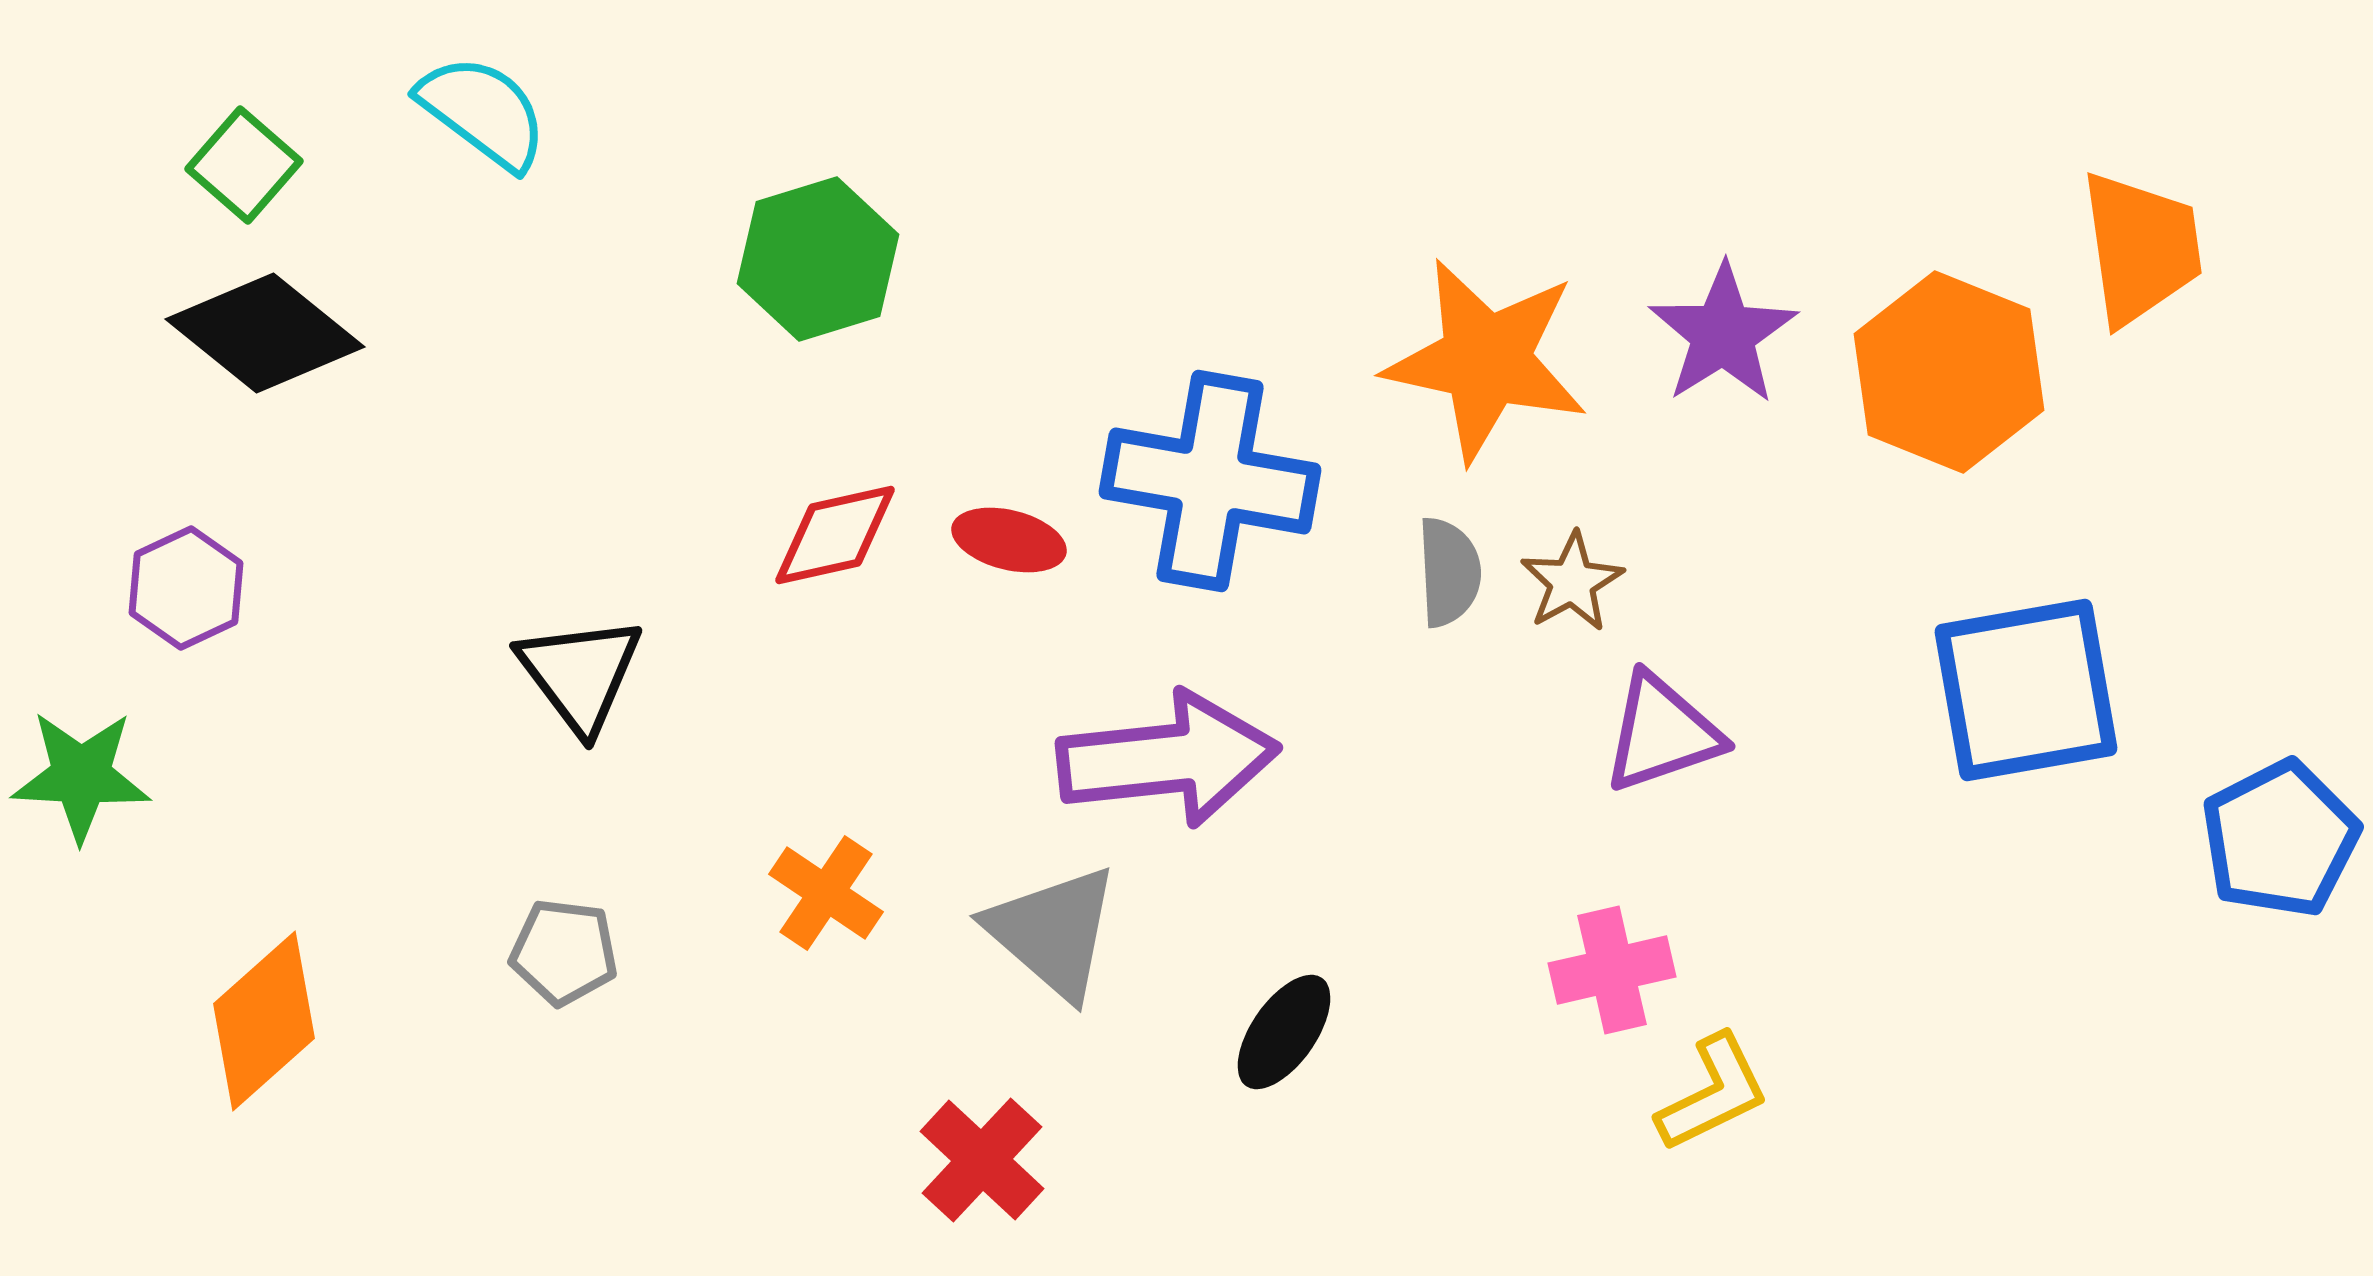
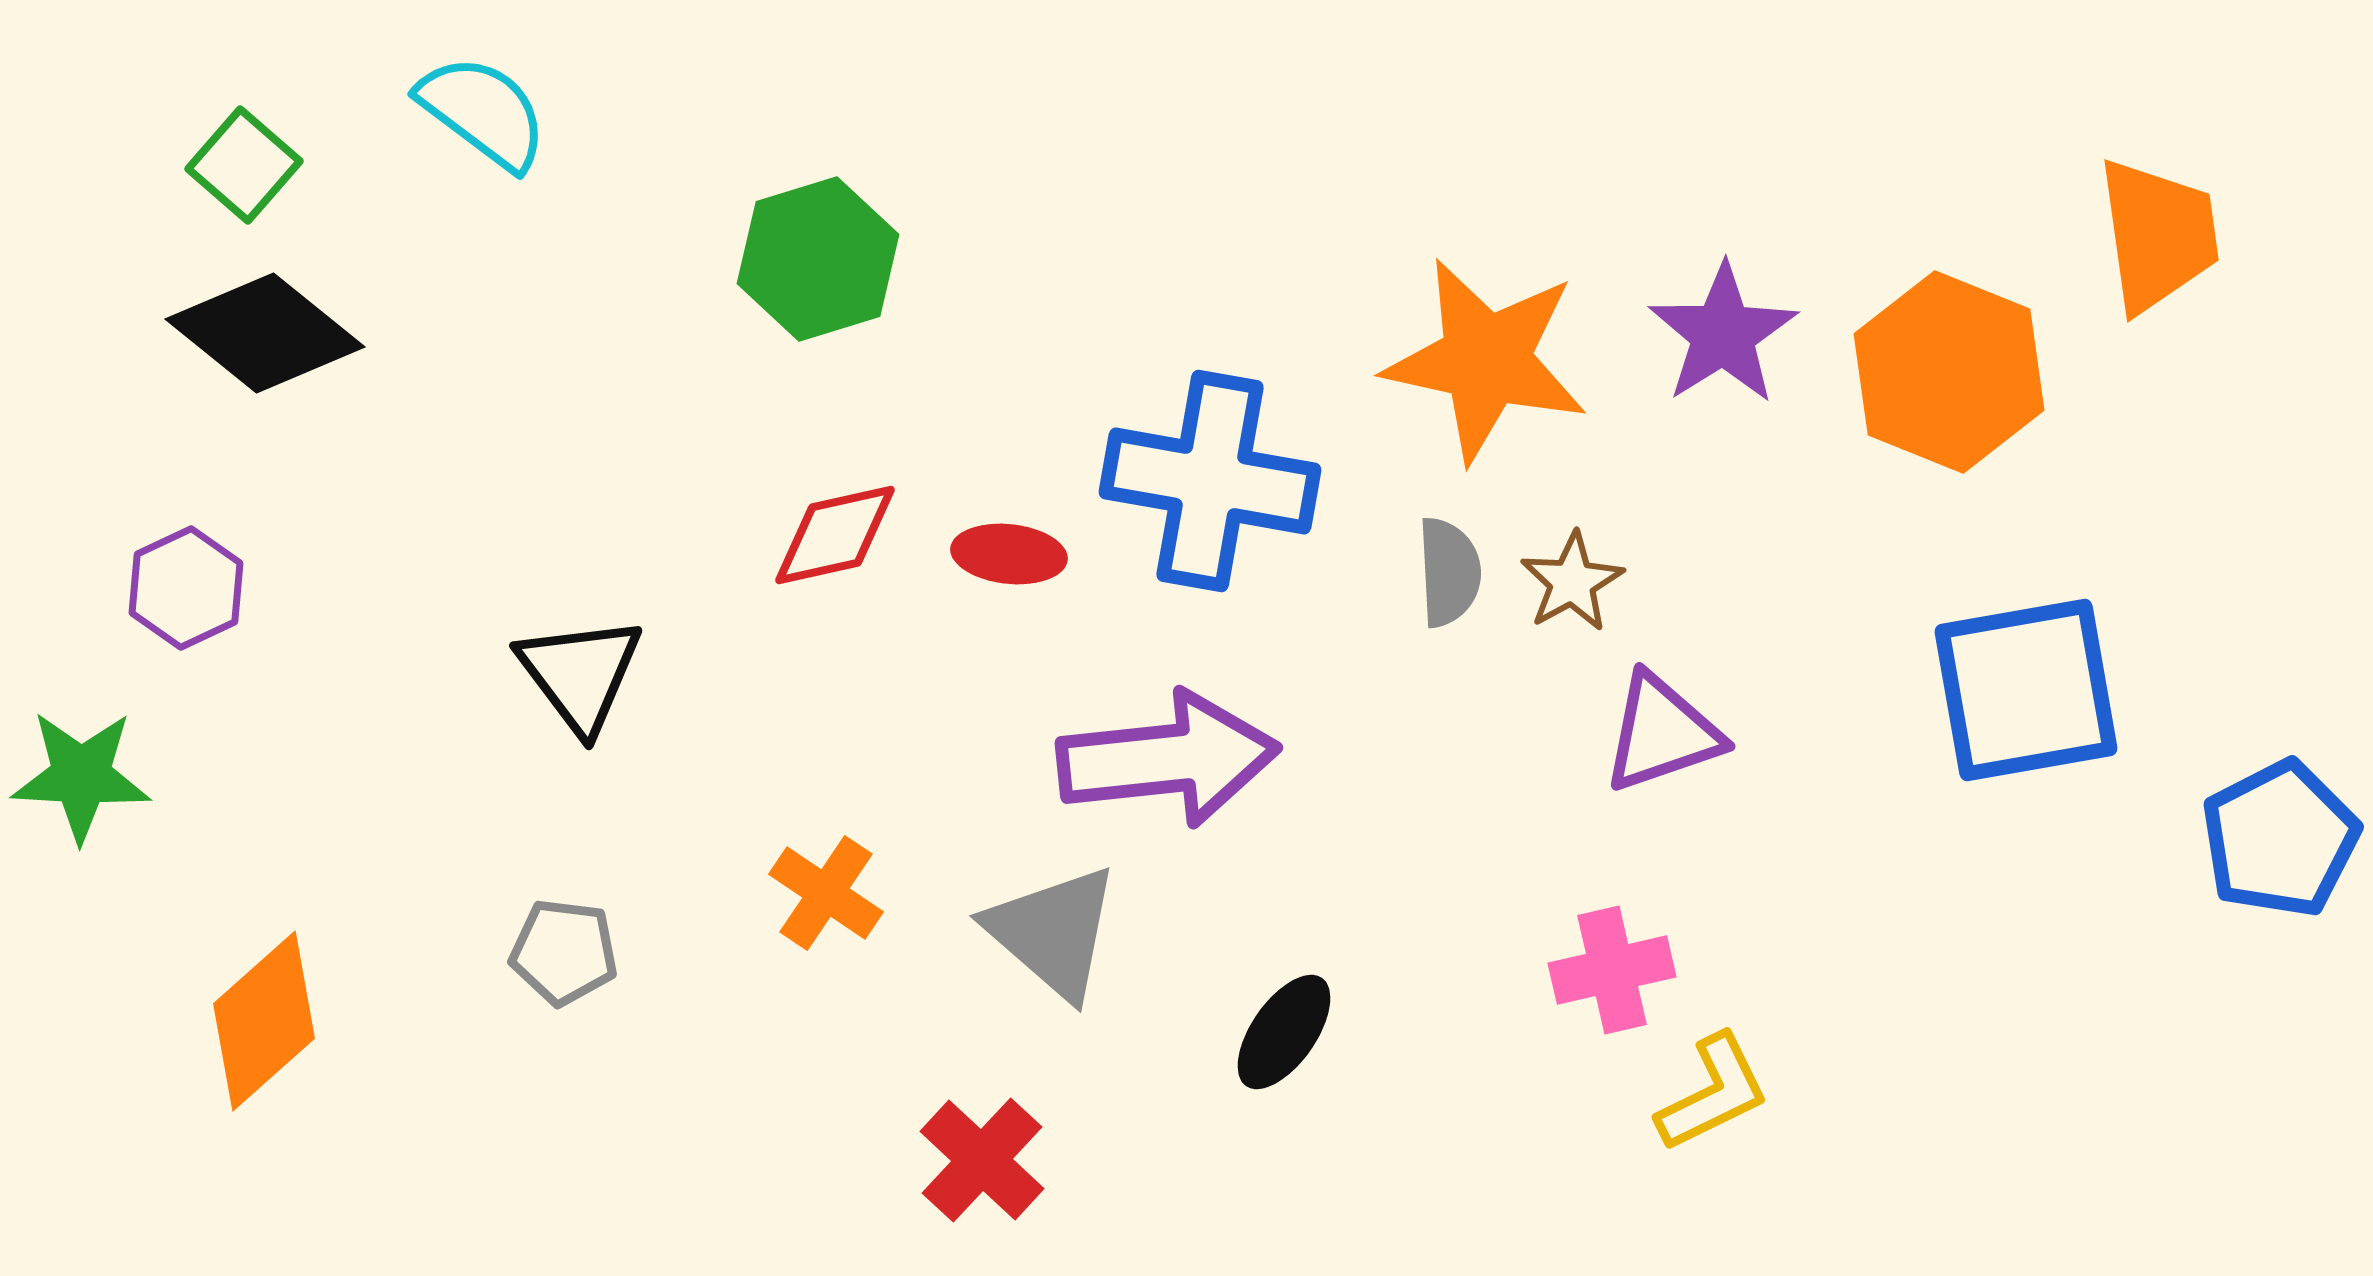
orange trapezoid: moved 17 px right, 13 px up
red ellipse: moved 14 px down; rotated 8 degrees counterclockwise
